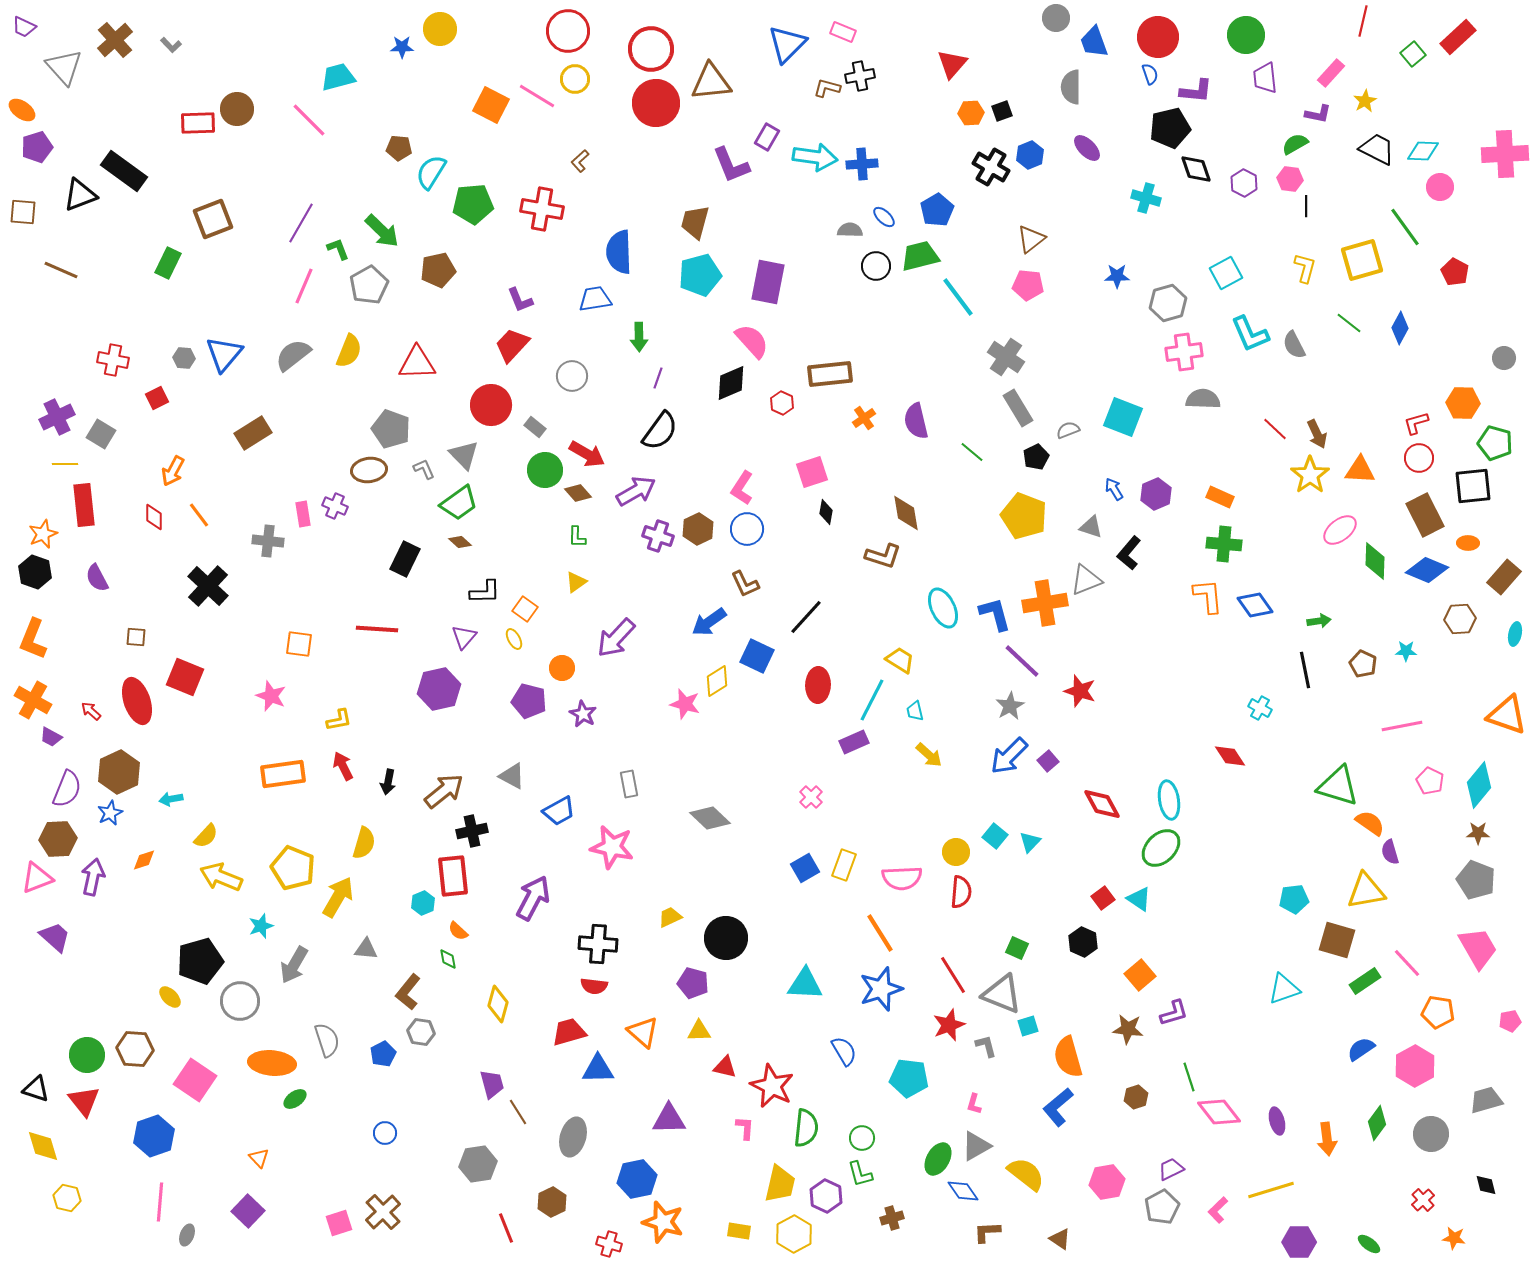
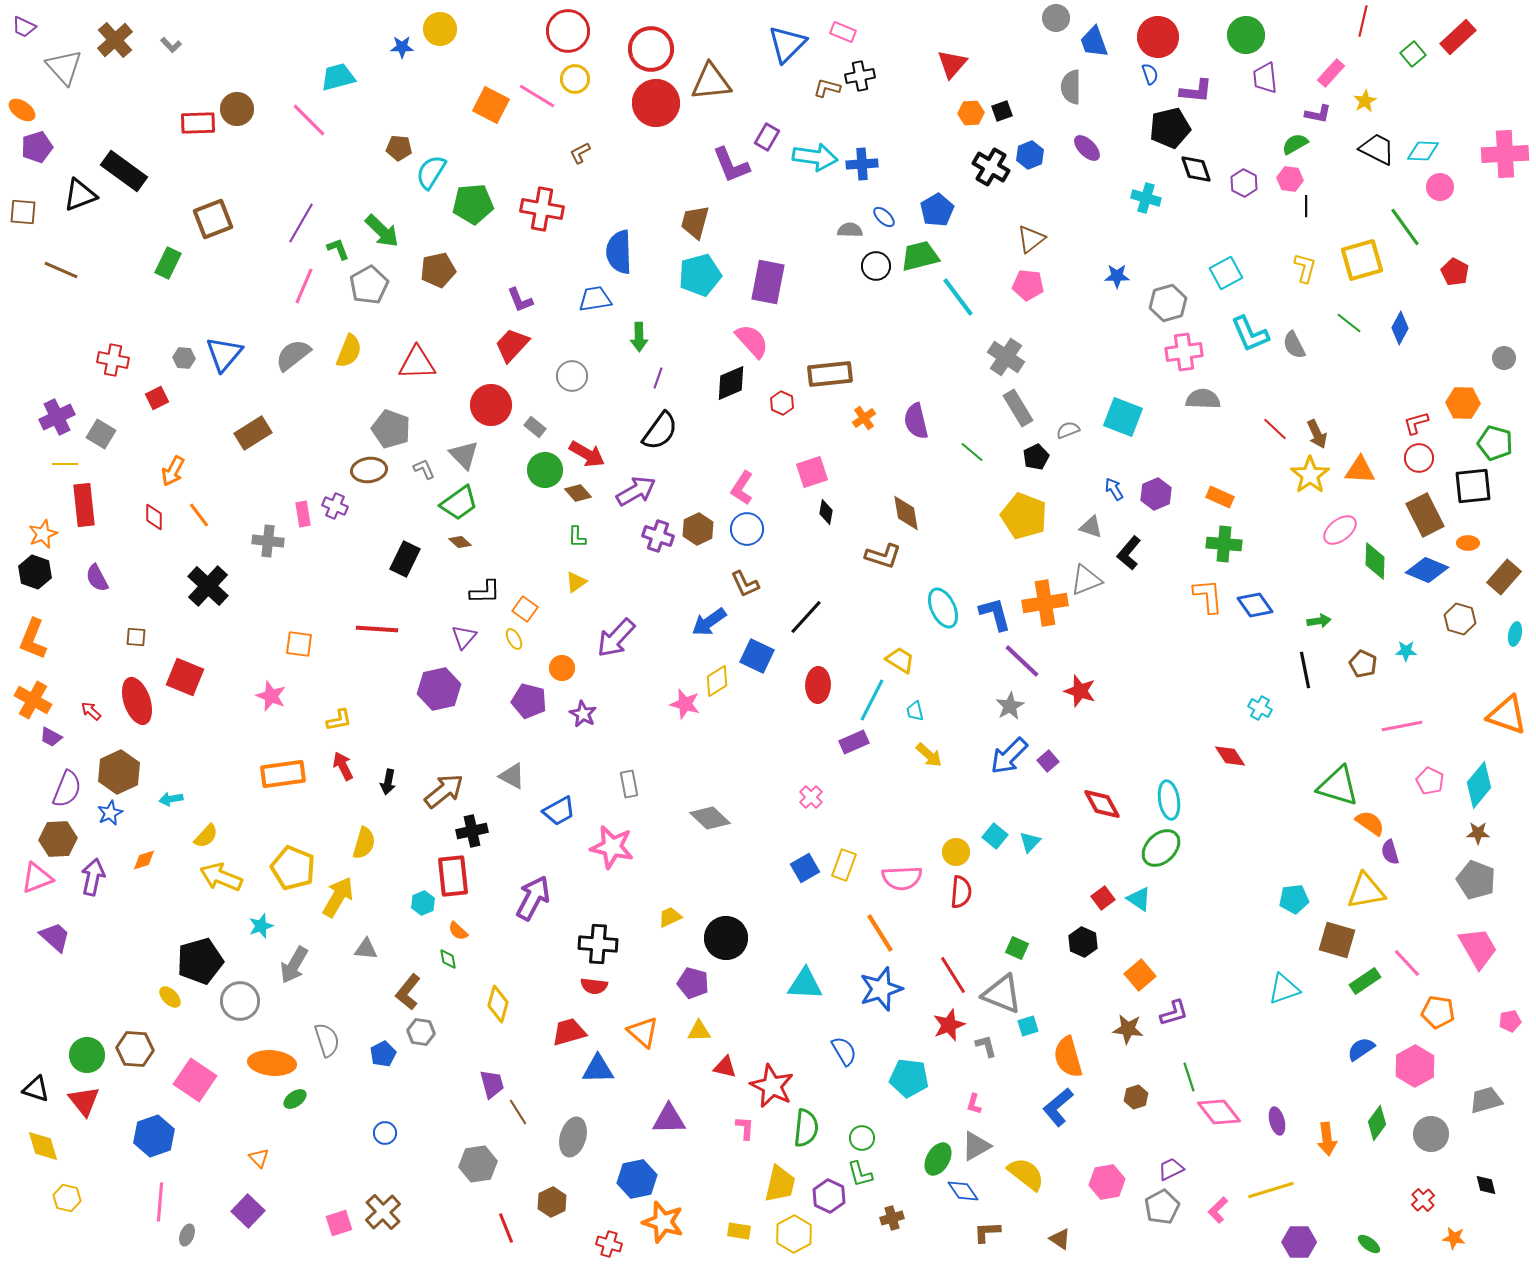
brown L-shape at (580, 161): moved 8 px up; rotated 15 degrees clockwise
brown hexagon at (1460, 619): rotated 20 degrees clockwise
purple hexagon at (826, 1196): moved 3 px right
